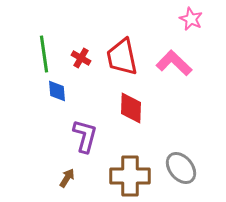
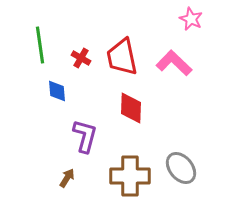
green line: moved 4 px left, 9 px up
